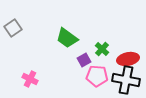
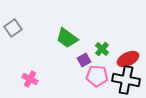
red ellipse: rotated 15 degrees counterclockwise
